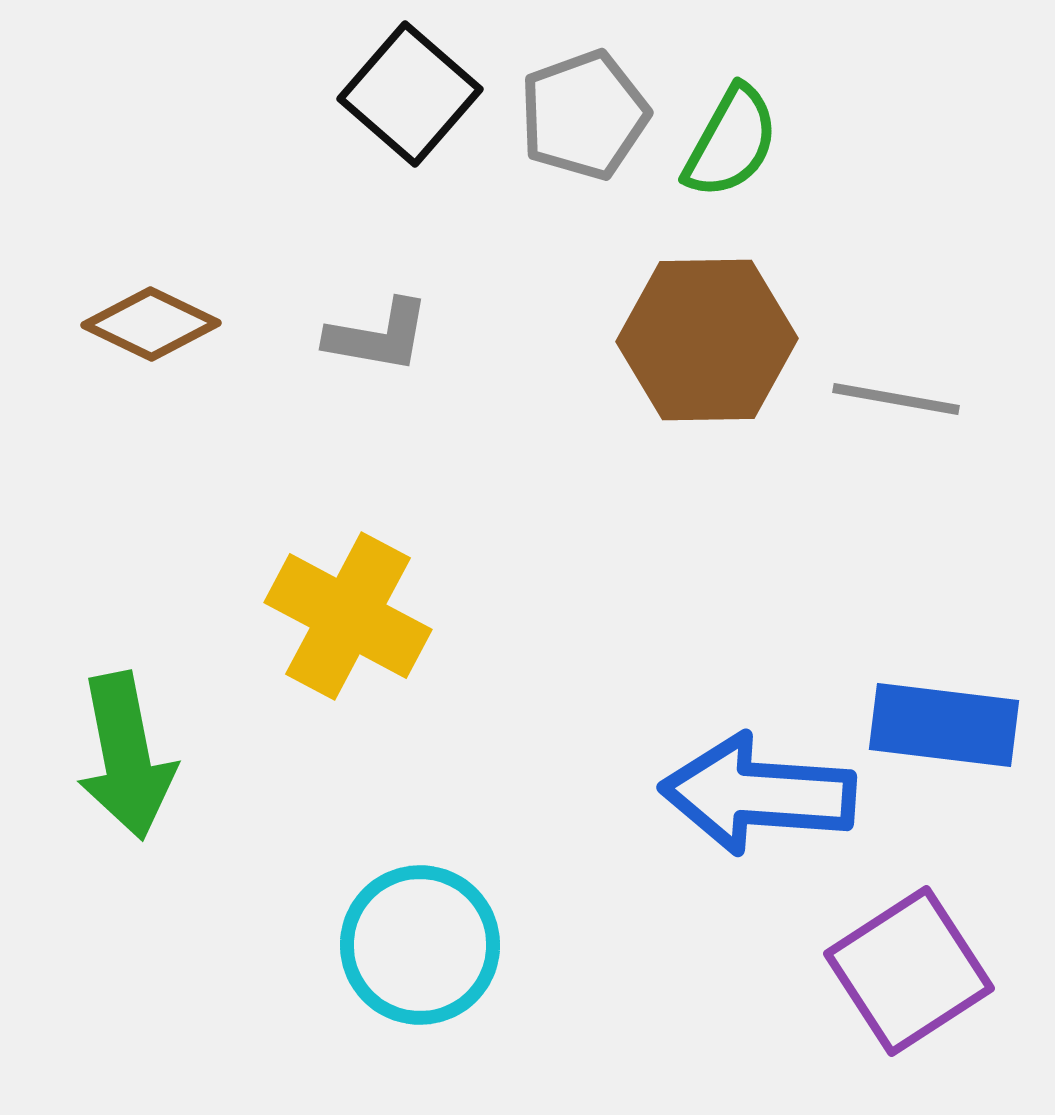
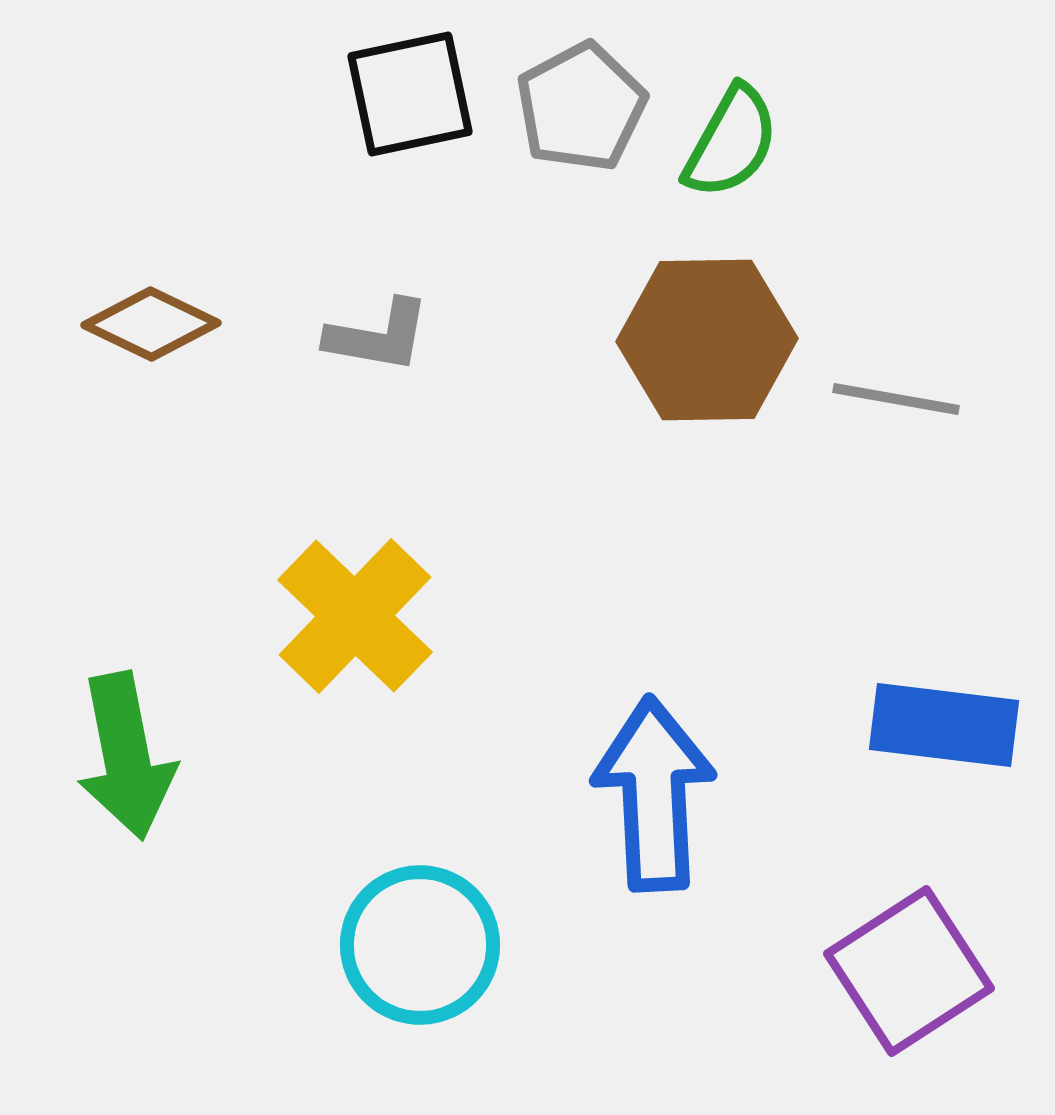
black square: rotated 37 degrees clockwise
gray pentagon: moved 3 px left, 8 px up; rotated 8 degrees counterclockwise
yellow cross: moved 7 px right; rotated 16 degrees clockwise
blue arrow: moved 104 px left; rotated 83 degrees clockwise
